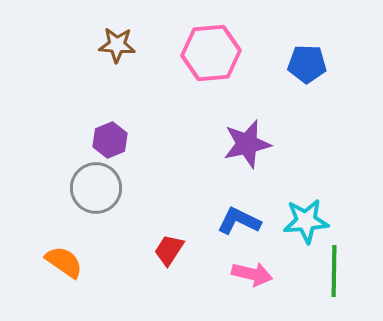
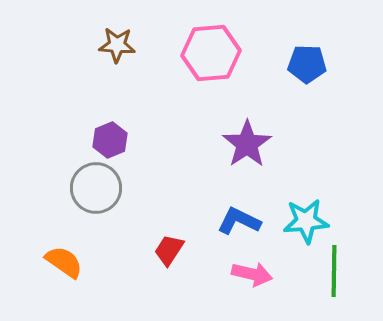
purple star: rotated 21 degrees counterclockwise
